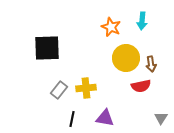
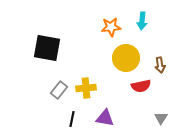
orange star: rotated 30 degrees counterclockwise
black square: rotated 12 degrees clockwise
brown arrow: moved 9 px right, 1 px down
